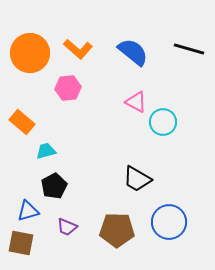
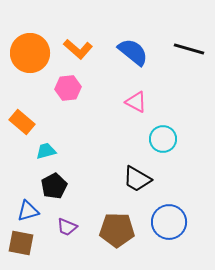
cyan circle: moved 17 px down
